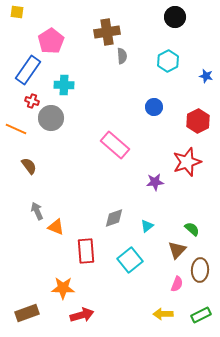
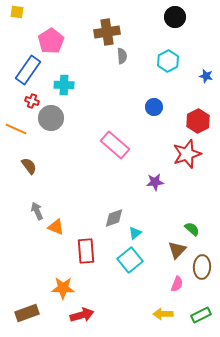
red star: moved 8 px up
cyan triangle: moved 12 px left, 7 px down
brown ellipse: moved 2 px right, 3 px up
